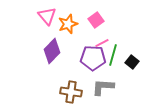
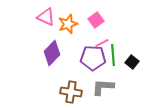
pink triangle: moved 1 px left, 1 px down; rotated 24 degrees counterclockwise
purple diamond: moved 2 px down
green line: rotated 20 degrees counterclockwise
